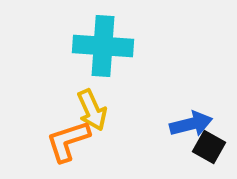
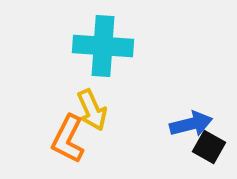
orange L-shape: moved 2 px up; rotated 45 degrees counterclockwise
